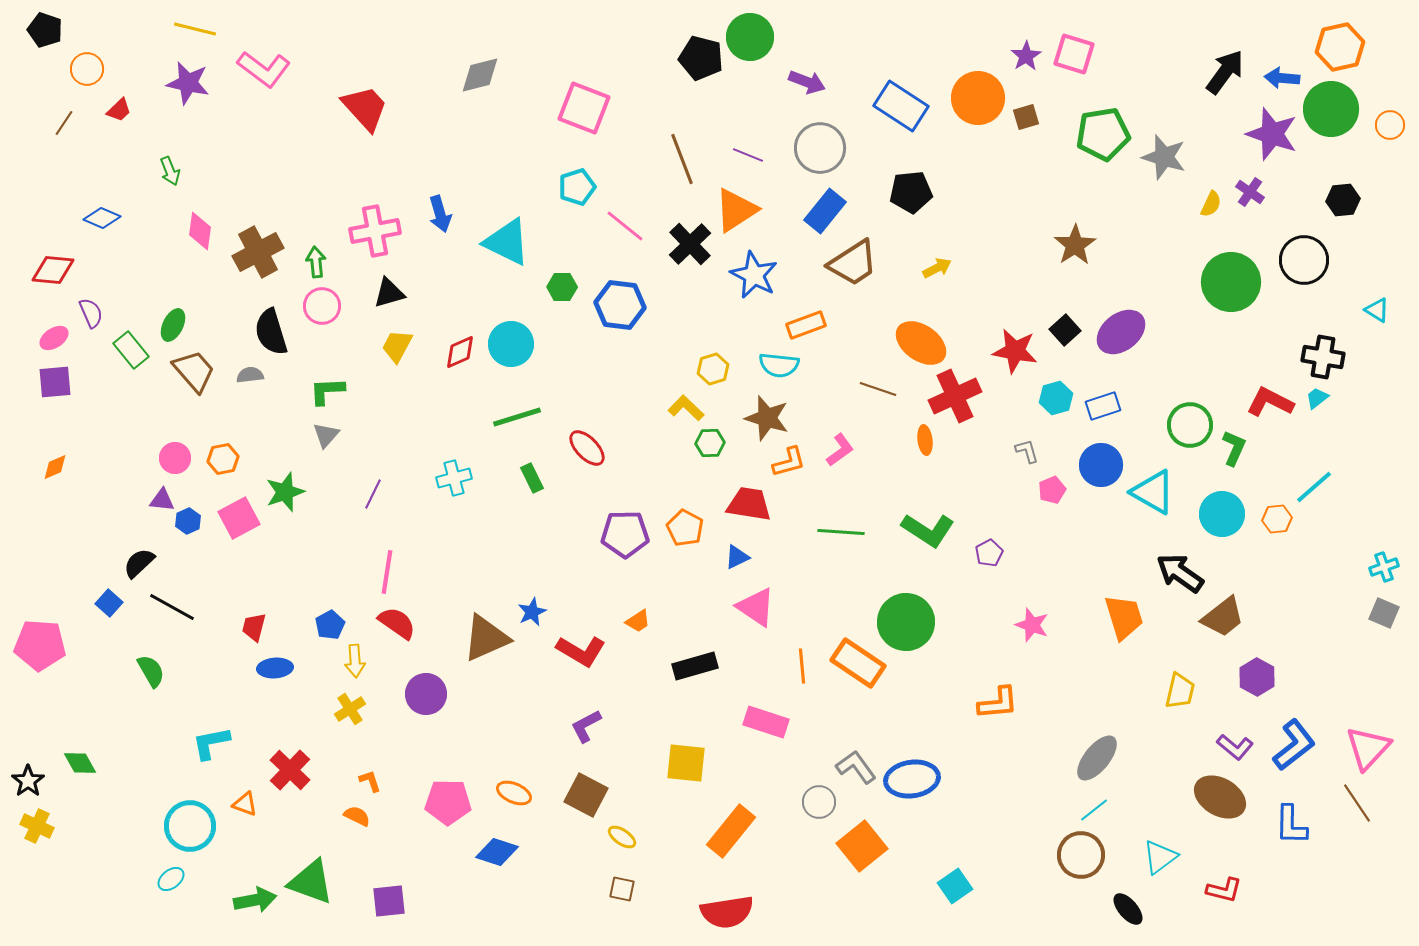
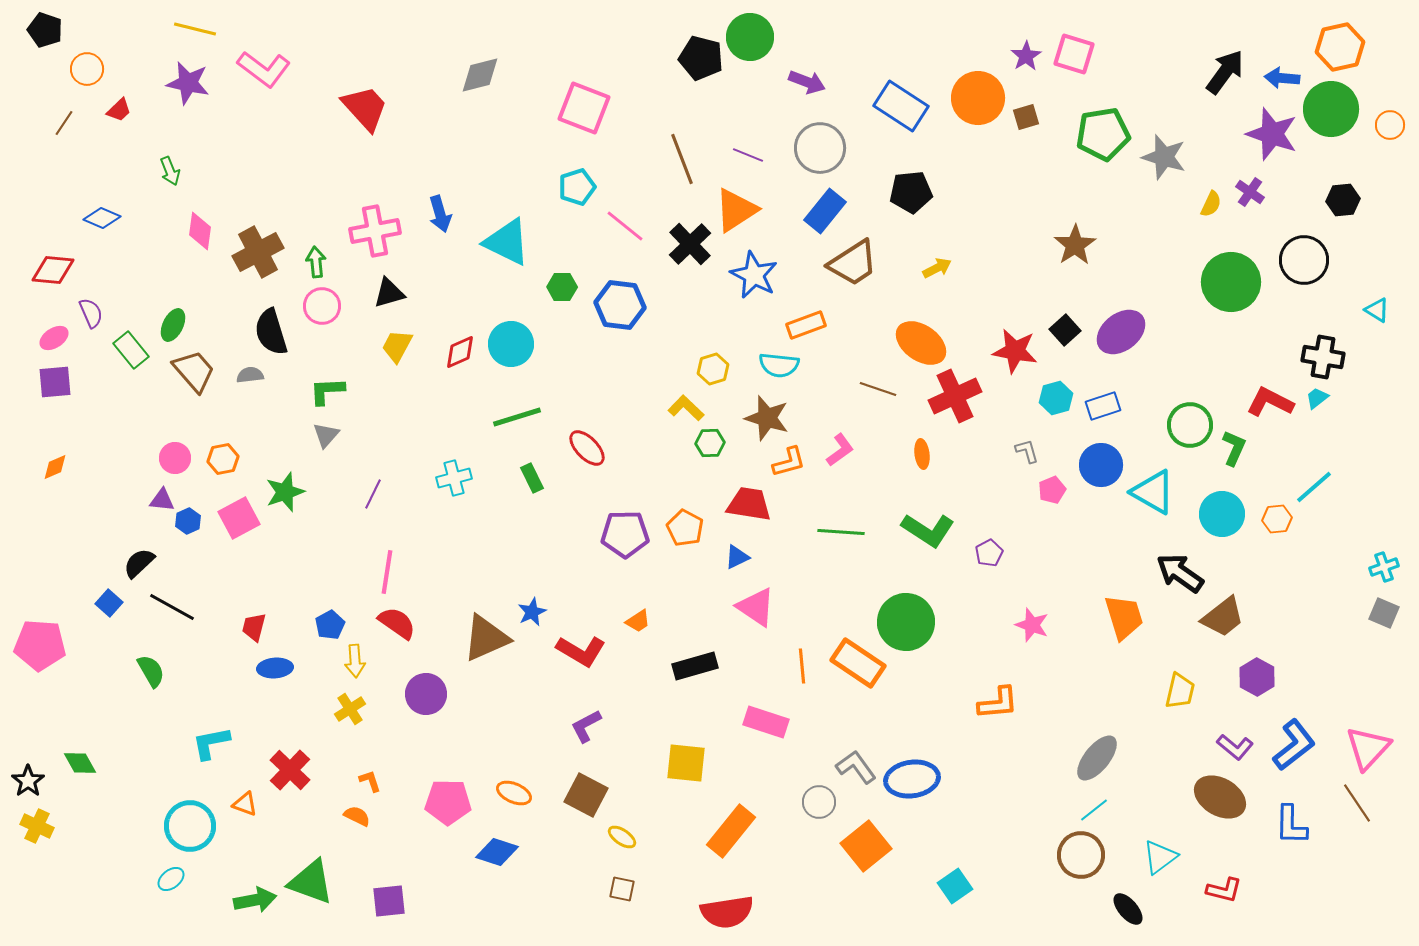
orange ellipse at (925, 440): moved 3 px left, 14 px down
orange square at (862, 846): moved 4 px right
